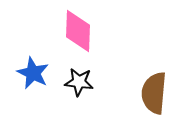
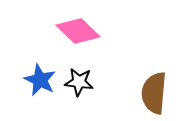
pink diamond: rotated 48 degrees counterclockwise
blue star: moved 7 px right, 7 px down
